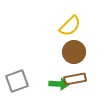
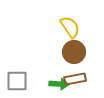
yellow semicircle: moved 1 px down; rotated 80 degrees counterclockwise
gray square: rotated 20 degrees clockwise
